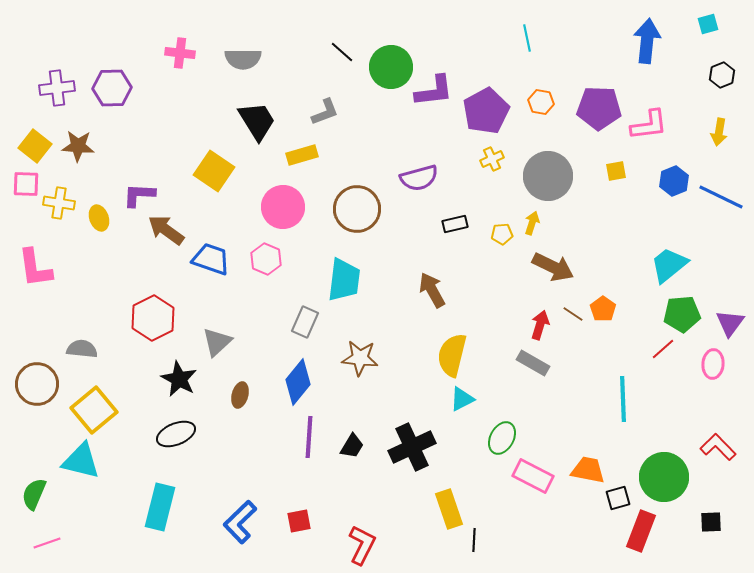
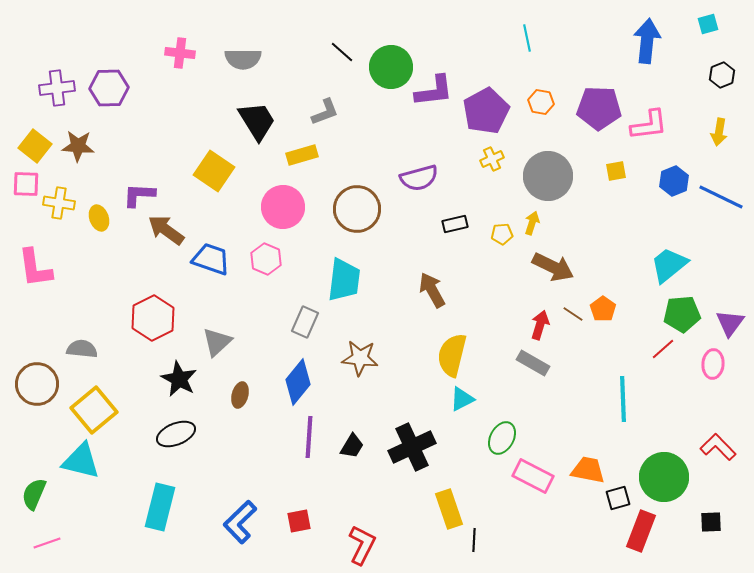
purple hexagon at (112, 88): moved 3 px left
